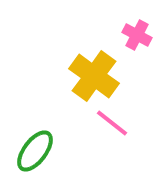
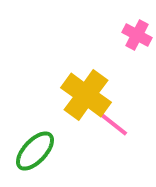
yellow cross: moved 8 px left, 19 px down
green ellipse: rotated 6 degrees clockwise
